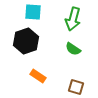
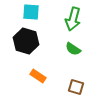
cyan square: moved 2 px left
black hexagon: rotated 25 degrees counterclockwise
